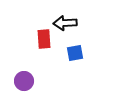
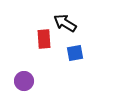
black arrow: rotated 35 degrees clockwise
